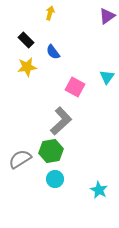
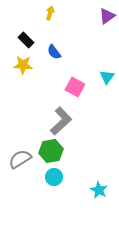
blue semicircle: moved 1 px right
yellow star: moved 4 px left, 2 px up; rotated 12 degrees clockwise
cyan circle: moved 1 px left, 2 px up
